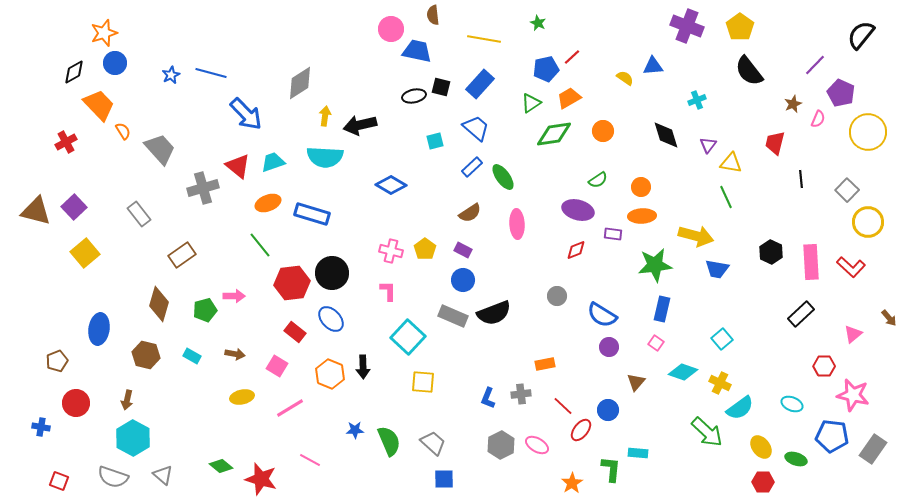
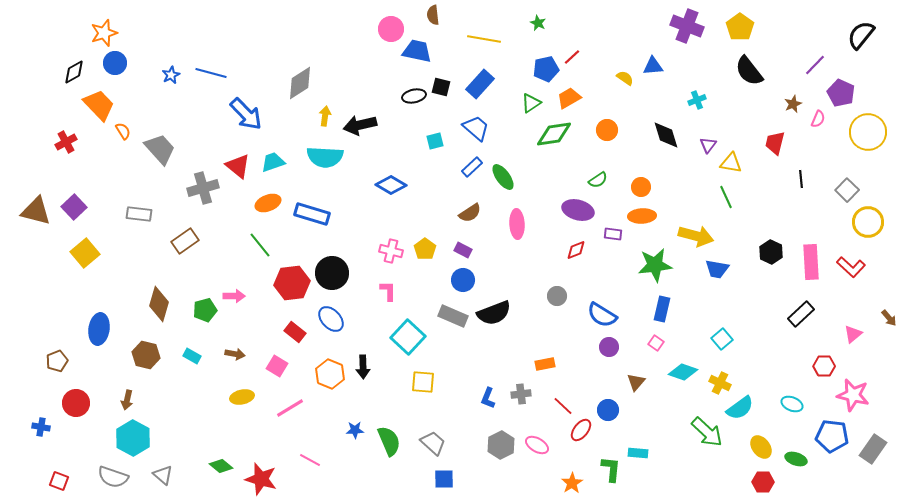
orange circle at (603, 131): moved 4 px right, 1 px up
gray rectangle at (139, 214): rotated 45 degrees counterclockwise
brown rectangle at (182, 255): moved 3 px right, 14 px up
